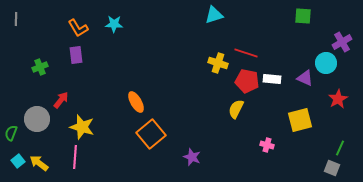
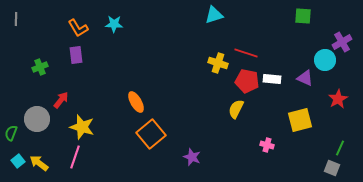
cyan circle: moved 1 px left, 3 px up
pink line: rotated 15 degrees clockwise
